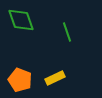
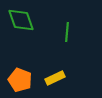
green line: rotated 24 degrees clockwise
